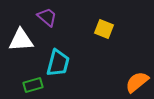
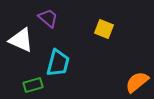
purple trapezoid: moved 1 px right, 1 px down
white triangle: rotated 28 degrees clockwise
